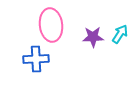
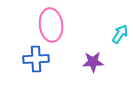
purple star: moved 25 px down
